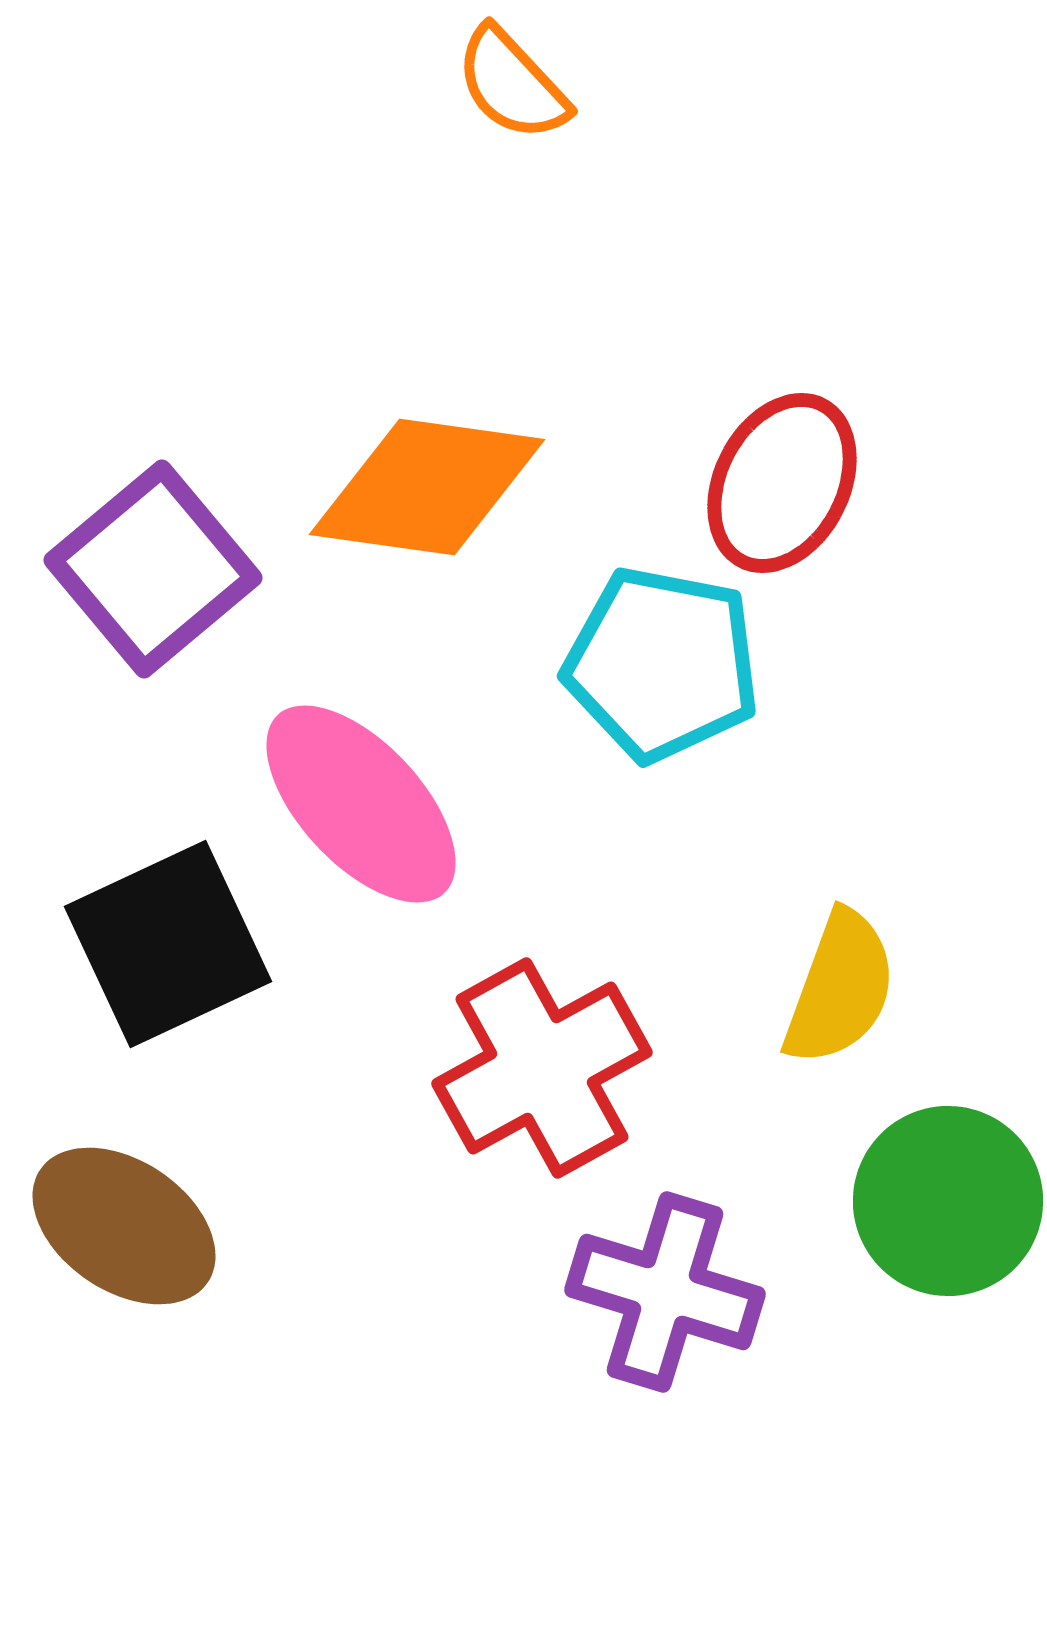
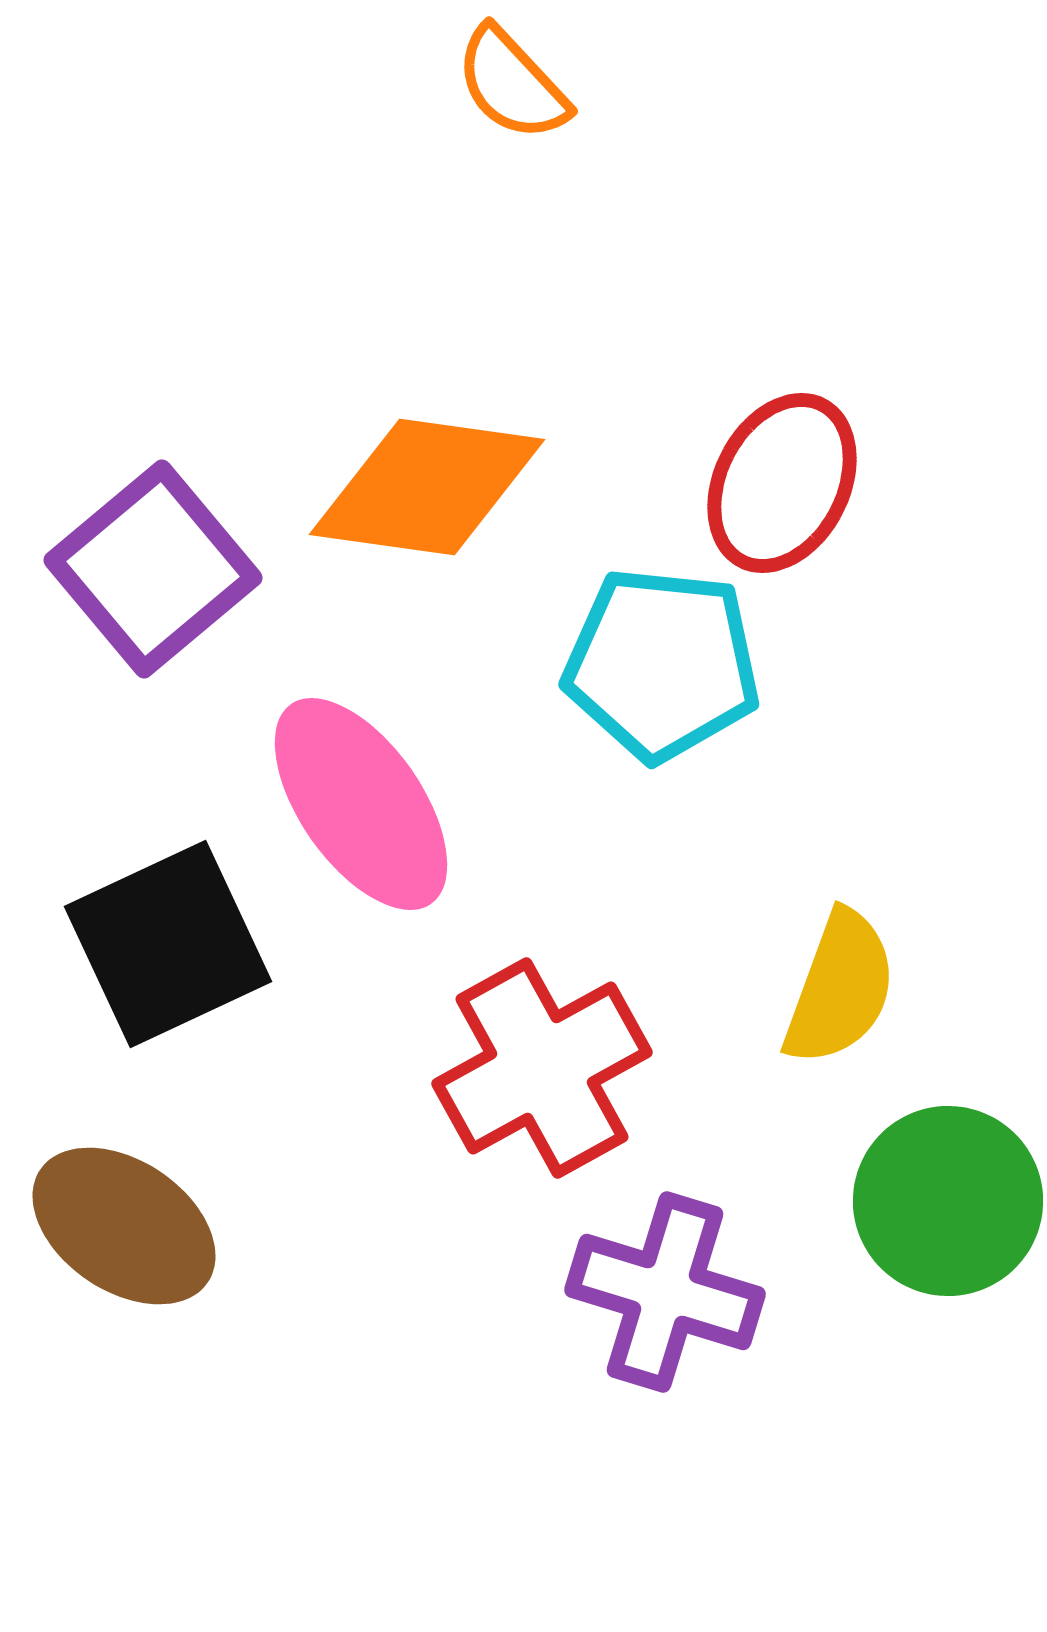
cyan pentagon: rotated 5 degrees counterclockwise
pink ellipse: rotated 8 degrees clockwise
